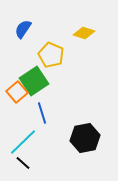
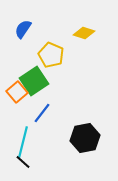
blue line: rotated 55 degrees clockwise
cyan line: rotated 32 degrees counterclockwise
black line: moved 1 px up
